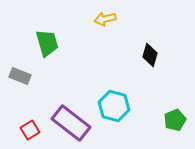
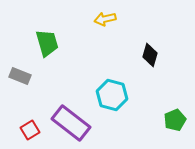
cyan hexagon: moved 2 px left, 11 px up
